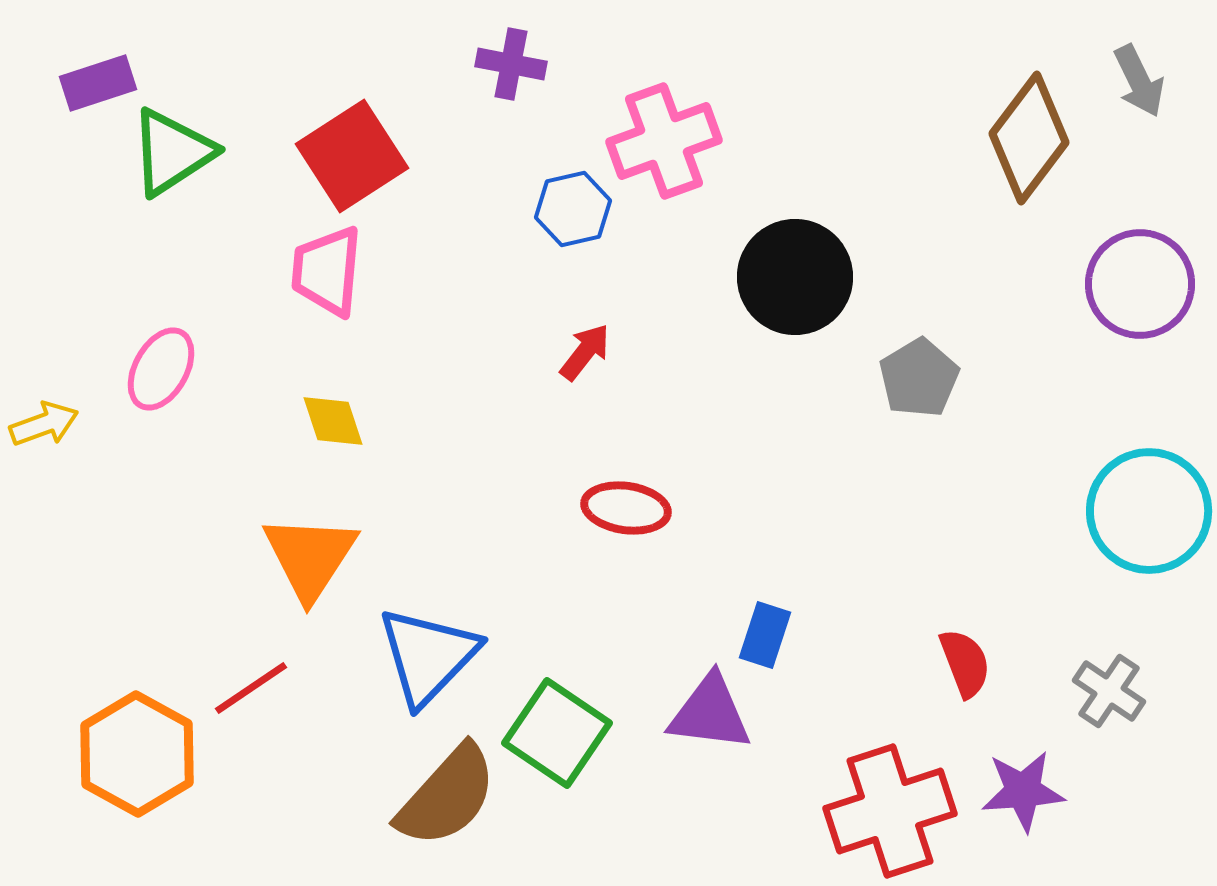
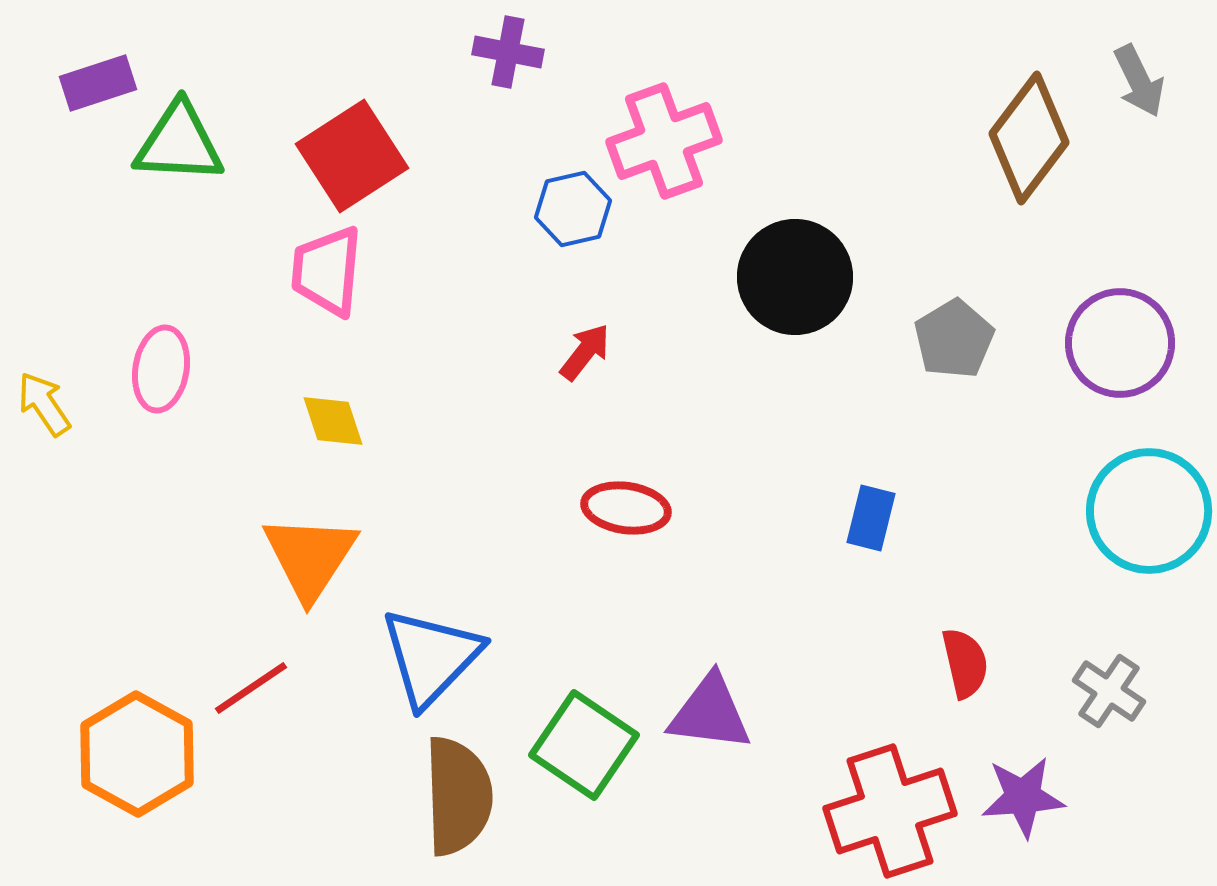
purple cross: moved 3 px left, 12 px up
green triangle: moved 7 px right, 9 px up; rotated 36 degrees clockwise
purple circle: moved 20 px left, 59 px down
pink ellipse: rotated 20 degrees counterclockwise
gray pentagon: moved 35 px right, 39 px up
yellow arrow: moved 20 px up; rotated 104 degrees counterclockwise
blue rectangle: moved 106 px right, 117 px up; rotated 4 degrees counterclockwise
blue triangle: moved 3 px right, 1 px down
red semicircle: rotated 8 degrees clockwise
green square: moved 27 px right, 12 px down
purple star: moved 6 px down
brown semicircle: moved 11 px right; rotated 44 degrees counterclockwise
